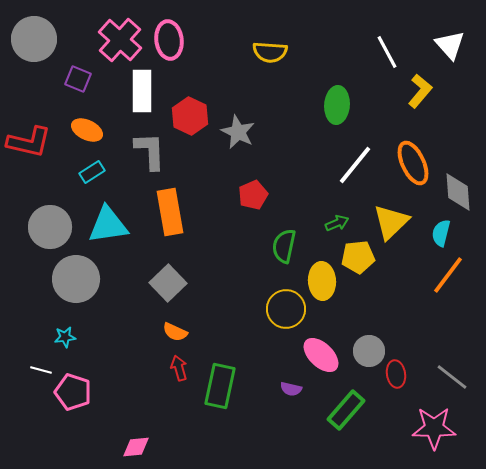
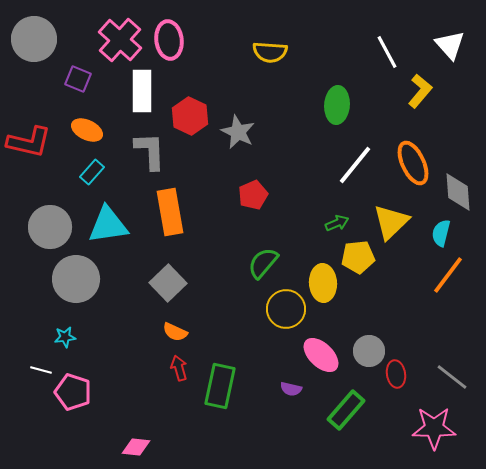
cyan rectangle at (92, 172): rotated 15 degrees counterclockwise
green semicircle at (284, 246): moved 21 px left, 17 px down; rotated 28 degrees clockwise
yellow ellipse at (322, 281): moved 1 px right, 2 px down
pink diamond at (136, 447): rotated 12 degrees clockwise
